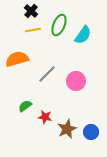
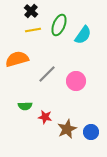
green semicircle: rotated 144 degrees counterclockwise
